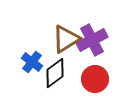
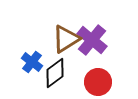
purple cross: rotated 24 degrees counterclockwise
red circle: moved 3 px right, 3 px down
